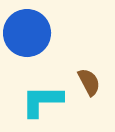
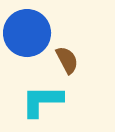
brown semicircle: moved 22 px left, 22 px up
